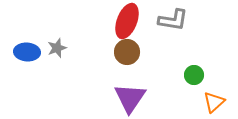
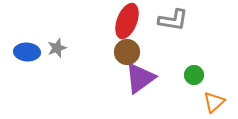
purple triangle: moved 10 px right, 20 px up; rotated 20 degrees clockwise
